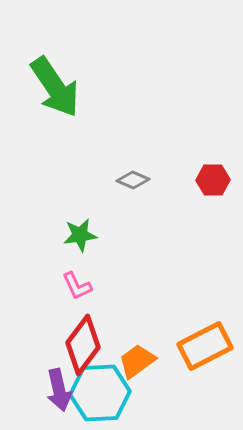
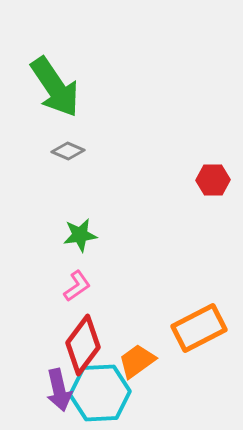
gray diamond: moved 65 px left, 29 px up
pink L-shape: rotated 100 degrees counterclockwise
orange rectangle: moved 6 px left, 18 px up
